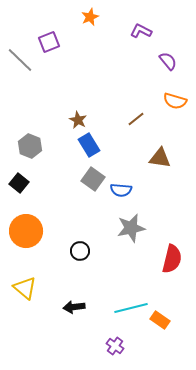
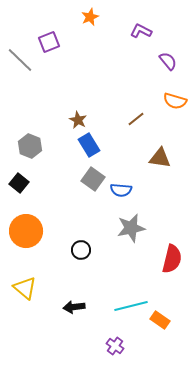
black circle: moved 1 px right, 1 px up
cyan line: moved 2 px up
